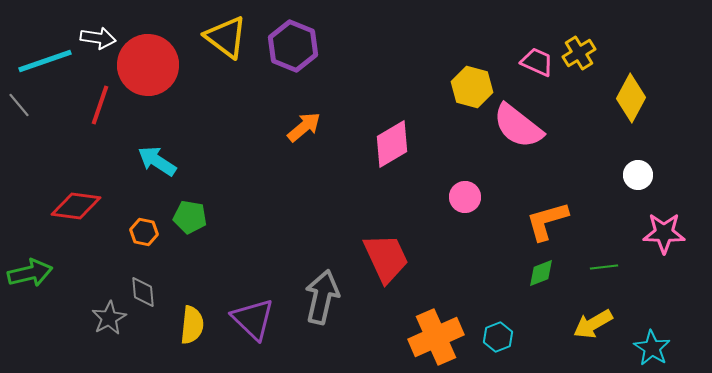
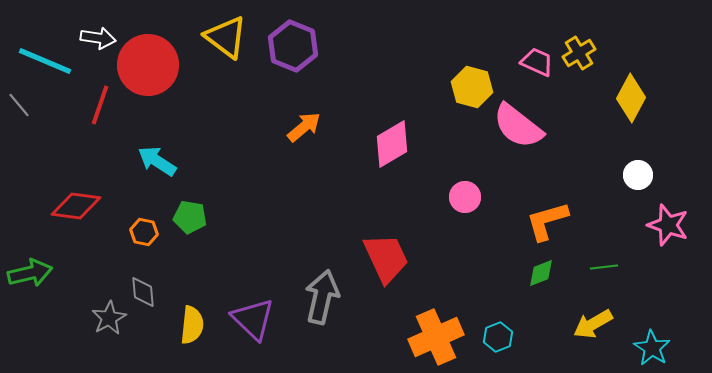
cyan line: rotated 42 degrees clockwise
pink star: moved 4 px right, 8 px up; rotated 18 degrees clockwise
